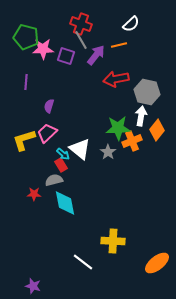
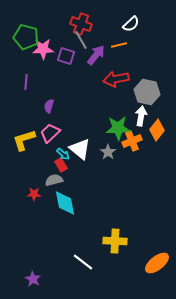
pink trapezoid: moved 3 px right
yellow cross: moved 2 px right
purple star: moved 7 px up; rotated 14 degrees clockwise
